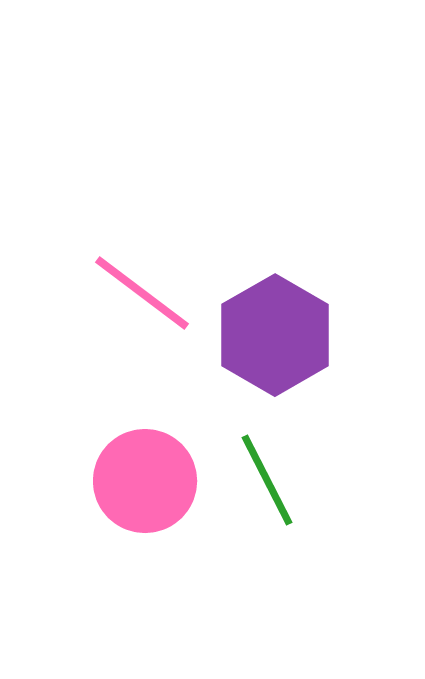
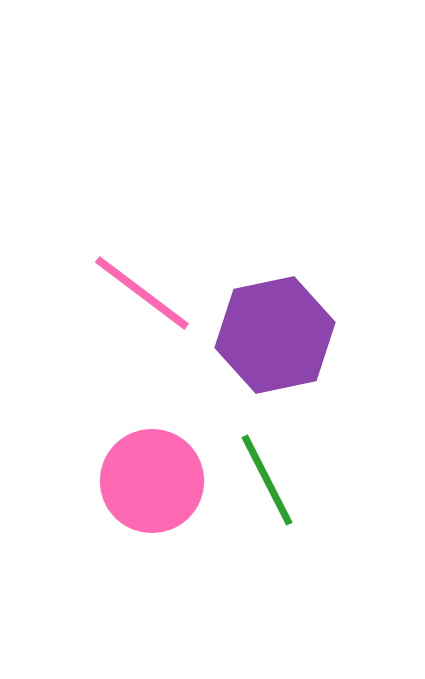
purple hexagon: rotated 18 degrees clockwise
pink circle: moved 7 px right
